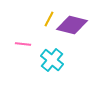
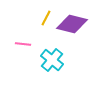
yellow line: moved 3 px left, 1 px up
purple diamond: moved 1 px up
